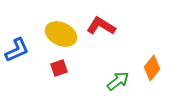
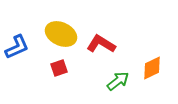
red L-shape: moved 18 px down
blue L-shape: moved 3 px up
orange diamond: rotated 25 degrees clockwise
